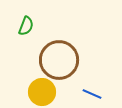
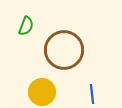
brown circle: moved 5 px right, 10 px up
blue line: rotated 60 degrees clockwise
